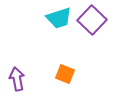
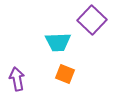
cyan trapezoid: moved 1 px left, 24 px down; rotated 16 degrees clockwise
